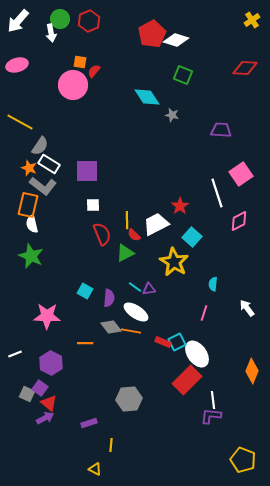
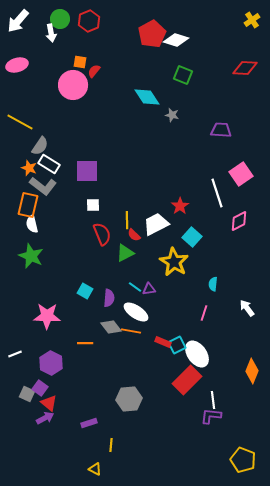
cyan square at (177, 342): moved 3 px down
